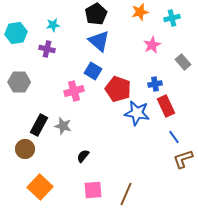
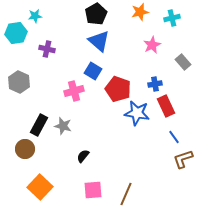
cyan star: moved 18 px left, 9 px up
gray hexagon: rotated 25 degrees clockwise
